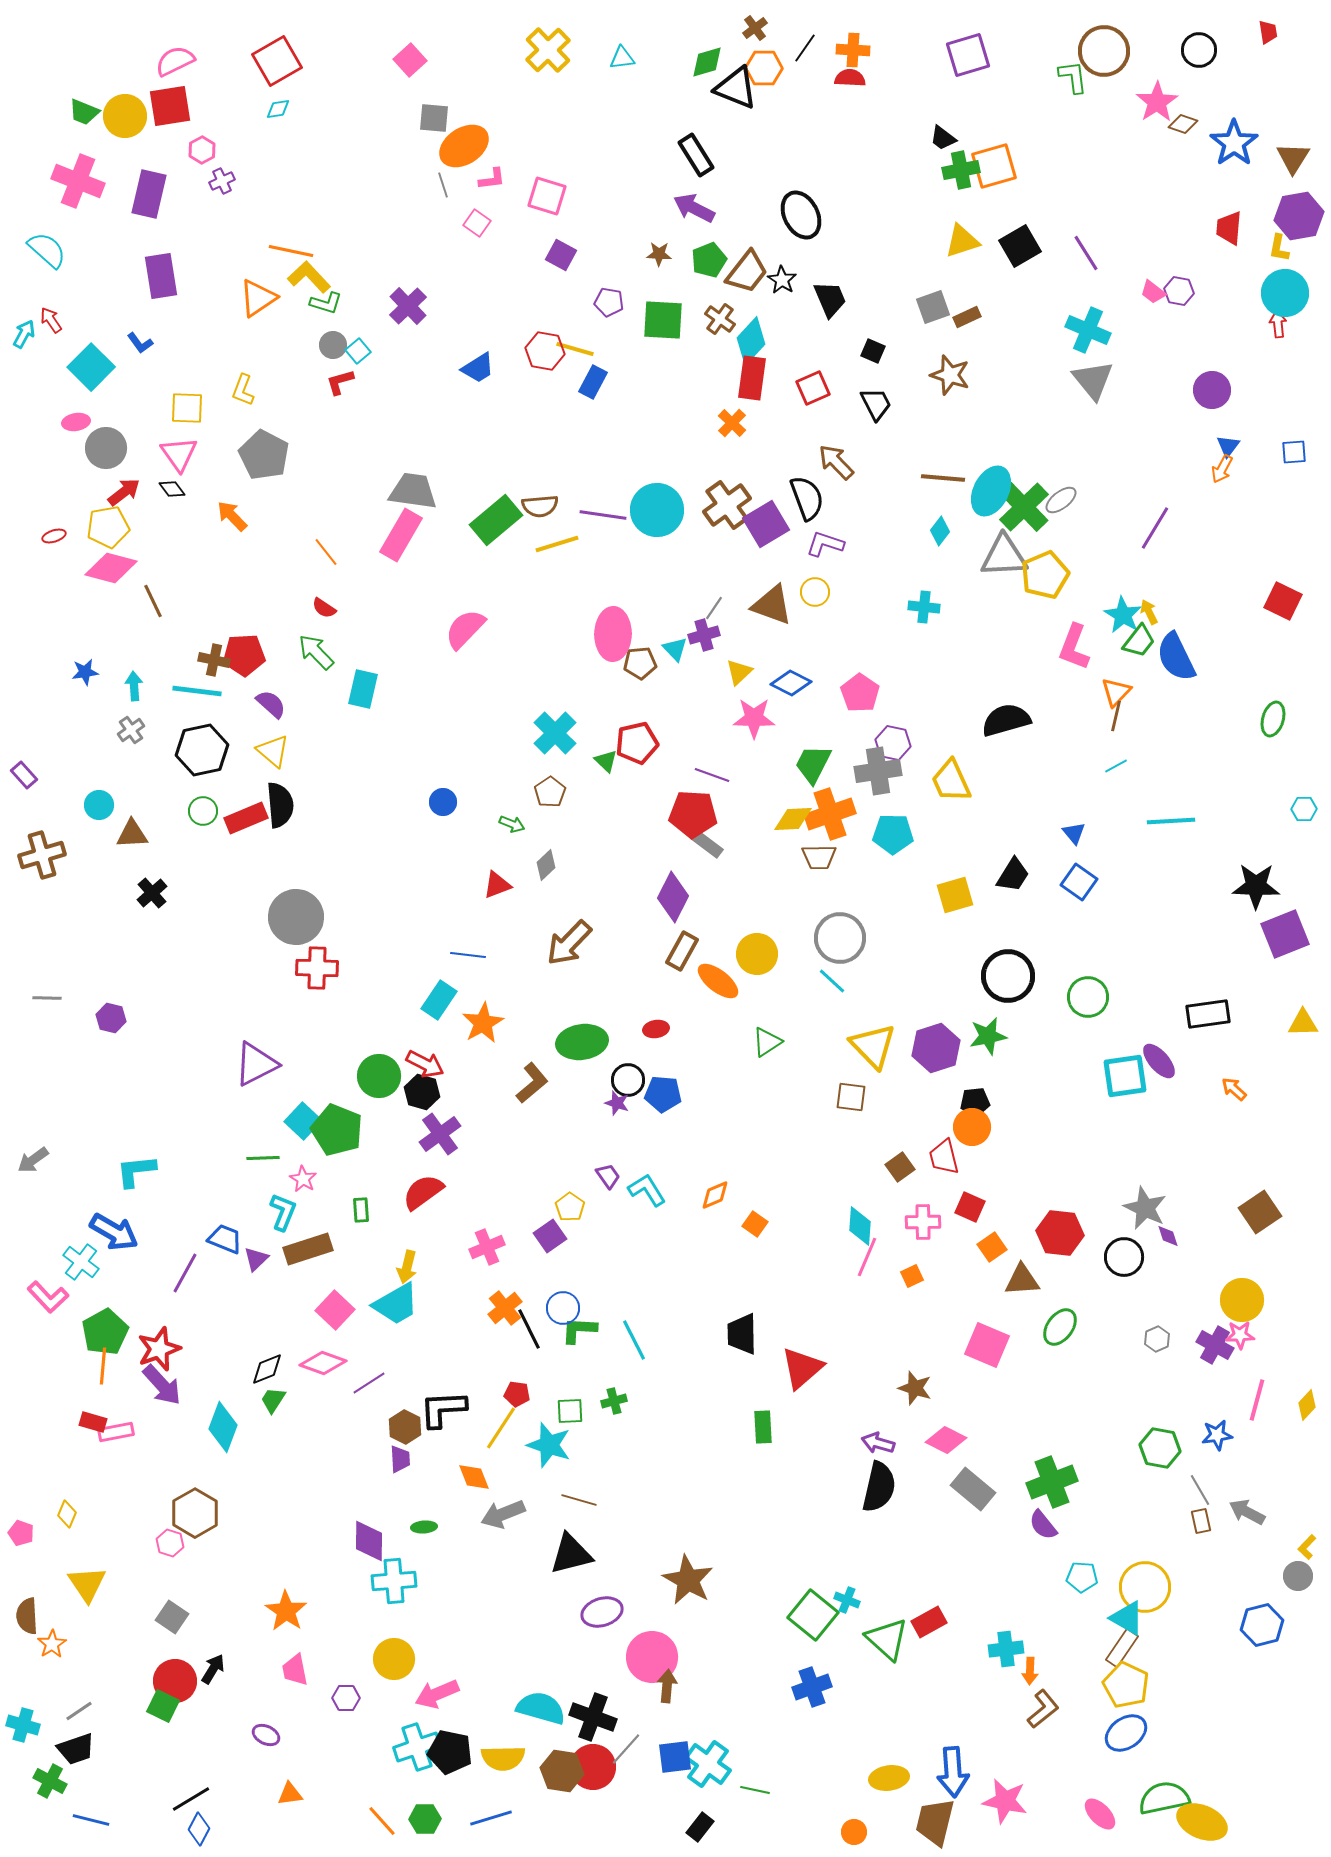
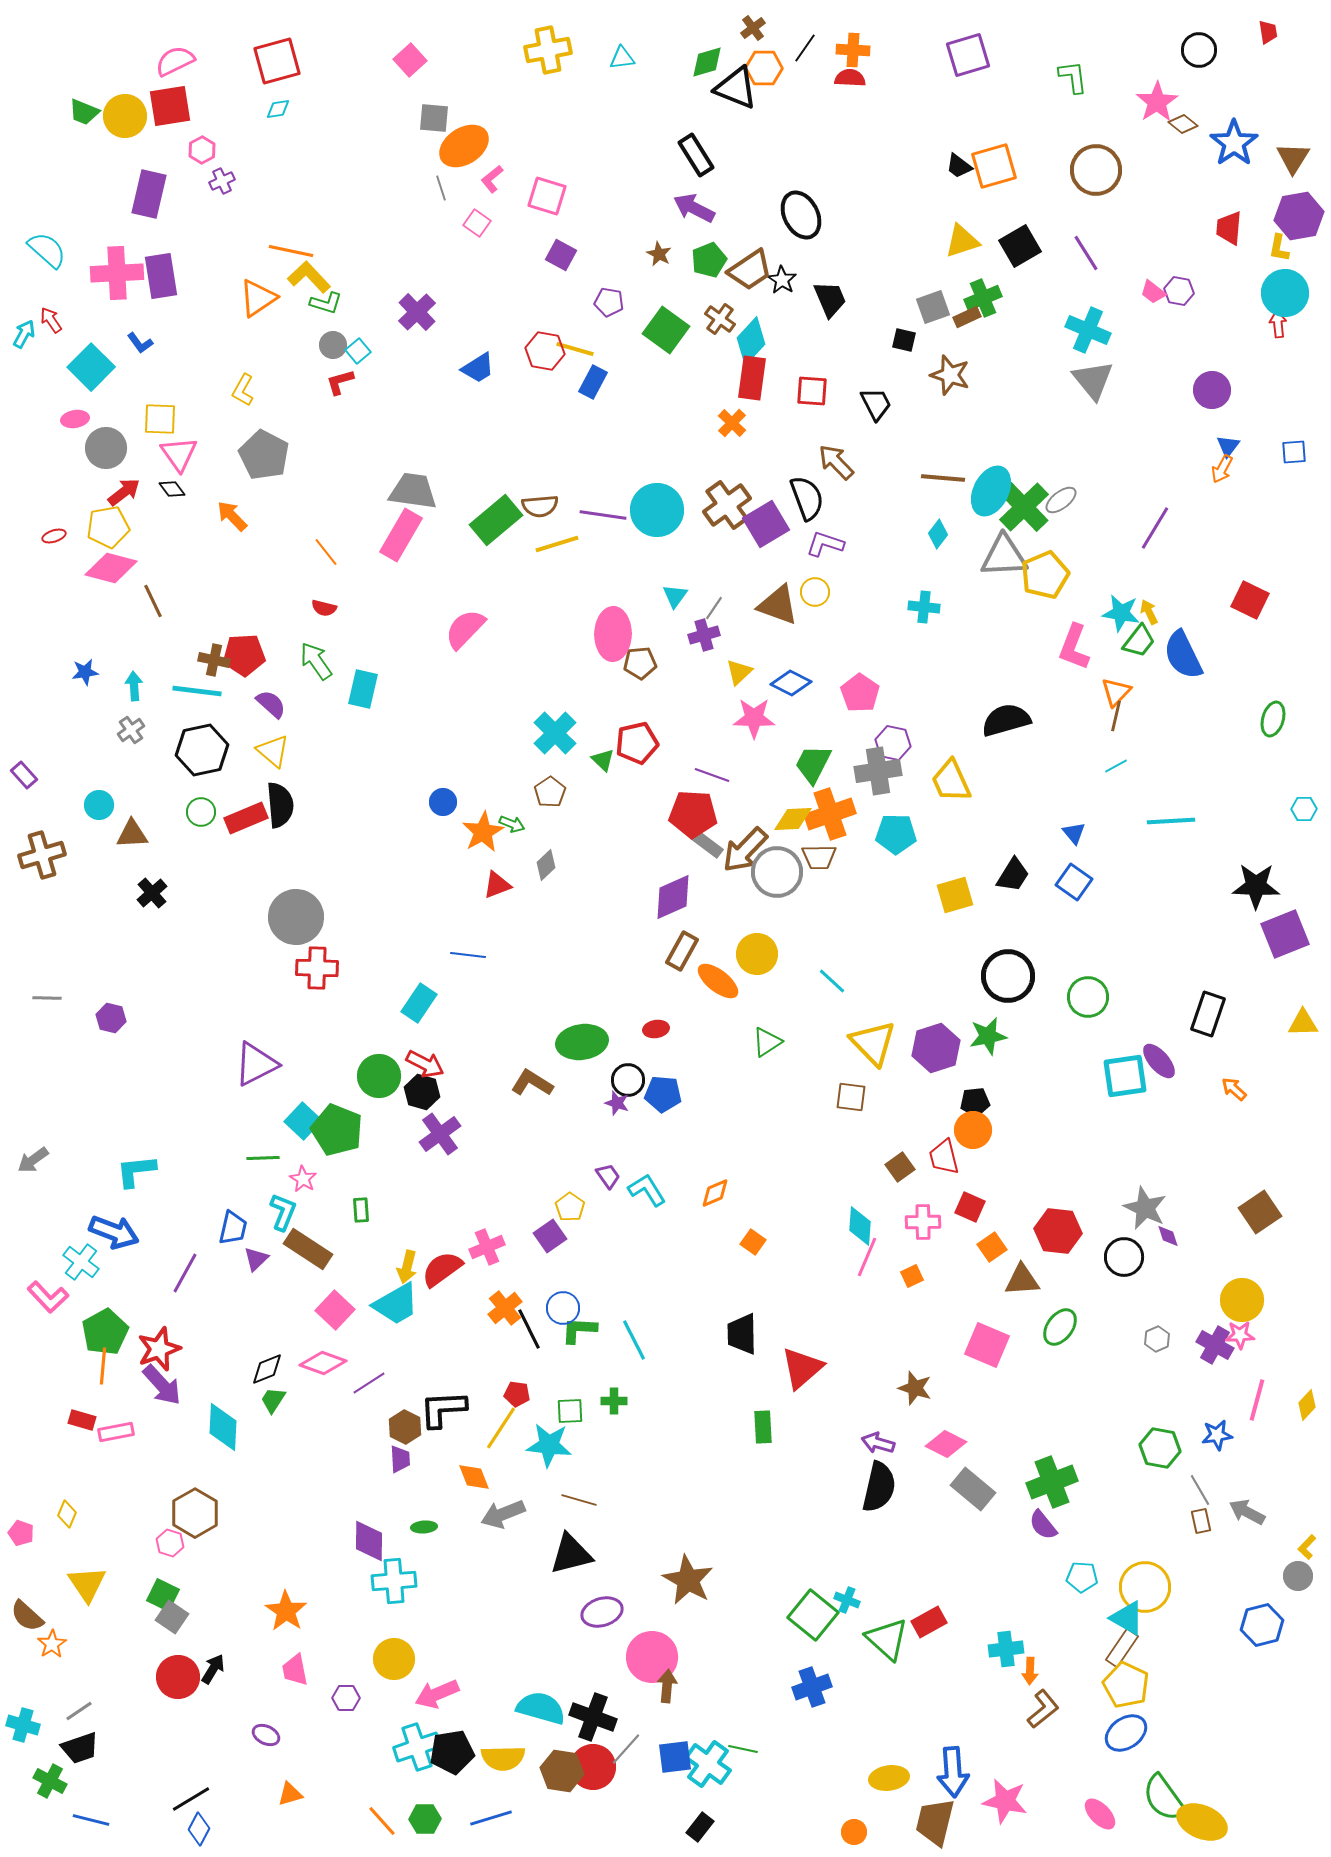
brown cross at (755, 28): moved 2 px left
yellow cross at (548, 50): rotated 33 degrees clockwise
brown circle at (1104, 51): moved 8 px left, 119 px down
red square at (277, 61): rotated 15 degrees clockwise
brown diamond at (1183, 124): rotated 20 degrees clockwise
black trapezoid at (943, 138): moved 16 px right, 28 px down
green cross at (961, 170): moved 22 px right, 128 px down; rotated 12 degrees counterclockwise
pink L-shape at (492, 179): rotated 148 degrees clockwise
pink cross at (78, 181): moved 39 px right, 92 px down; rotated 24 degrees counterclockwise
gray line at (443, 185): moved 2 px left, 3 px down
brown star at (659, 254): rotated 25 degrees clockwise
brown trapezoid at (747, 272): moved 3 px right, 2 px up; rotated 18 degrees clockwise
purple cross at (408, 306): moved 9 px right, 6 px down
green square at (663, 320): moved 3 px right, 10 px down; rotated 33 degrees clockwise
black square at (873, 351): moved 31 px right, 11 px up; rotated 10 degrees counterclockwise
red square at (813, 388): moved 1 px left, 3 px down; rotated 28 degrees clockwise
yellow L-shape at (243, 390): rotated 8 degrees clockwise
yellow square at (187, 408): moved 27 px left, 11 px down
pink ellipse at (76, 422): moved 1 px left, 3 px up
cyan diamond at (940, 531): moved 2 px left, 3 px down
red square at (1283, 601): moved 33 px left, 1 px up
brown triangle at (772, 605): moved 6 px right
red semicircle at (324, 608): rotated 20 degrees counterclockwise
cyan star at (1123, 615): moved 2 px left, 2 px up; rotated 21 degrees counterclockwise
cyan triangle at (675, 649): moved 53 px up; rotated 20 degrees clockwise
green arrow at (316, 652): moved 9 px down; rotated 9 degrees clockwise
blue semicircle at (1176, 657): moved 7 px right, 2 px up
green triangle at (606, 761): moved 3 px left, 1 px up
green circle at (203, 811): moved 2 px left, 1 px down
cyan pentagon at (893, 834): moved 3 px right
blue square at (1079, 882): moved 5 px left
purple diamond at (673, 897): rotated 39 degrees clockwise
gray circle at (840, 938): moved 63 px left, 66 px up
brown arrow at (569, 943): moved 176 px right, 93 px up
cyan rectangle at (439, 1000): moved 20 px left, 3 px down
black rectangle at (1208, 1014): rotated 63 degrees counterclockwise
orange star at (483, 1023): moved 191 px up
yellow triangle at (873, 1046): moved 3 px up
brown L-shape at (532, 1083): rotated 108 degrees counterclockwise
orange circle at (972, 1127): moved 1 px right, 3 px down
red semicircle at (423, 1192): moved 19 px right, 77 px down
orange diamond at (715, 1195): moved 2 px up
orange square at (755, 1224): moved 2 px left, 18 px down
blue arrow at (114, 1232): rotated 9 degrees counterclockwise
red hexagon at (1060, 1233): moved 2 px left, 2 px up
blue trapezoid at (225, 1239): moved 8 px right, 11 px up; rotated 81 degrees clockwise
brown rectangle at (308, 1249): rotated 51 degrees clockwise
green cross at (614, 1401): rotated 15 degrees clockwise
red rectangle at (93, 1422): moved 11 px left, 2 px up
cyan diamond at (223, 1427): rotated 18 degrees counterclockwise
pink diamond at (946, 1440): moved 4 px down
cyan star at (549, 1445): rotated 12 degrees counterclockwise
brown semicircle at (27, 1616): rotated 45 degrees counterclockwise
red circle at (175, 1681): moved 3 px right, 4 px up
green square at (163, 1706): moved 111 px up
black trapezoid at (76, 1749): moved 4 px right, 1 px up
black pentagon at (450, 1752): moved 2 px right; rotated 21 degrees counterclockwise
green line at (755, 1790): moved 12 px left, 41 px up
orange triangle at (290, 1794): rotated 8 degrees counterclockwise
green semicircle at (1164, 1798): rotated 114 degrees counterclockwise
